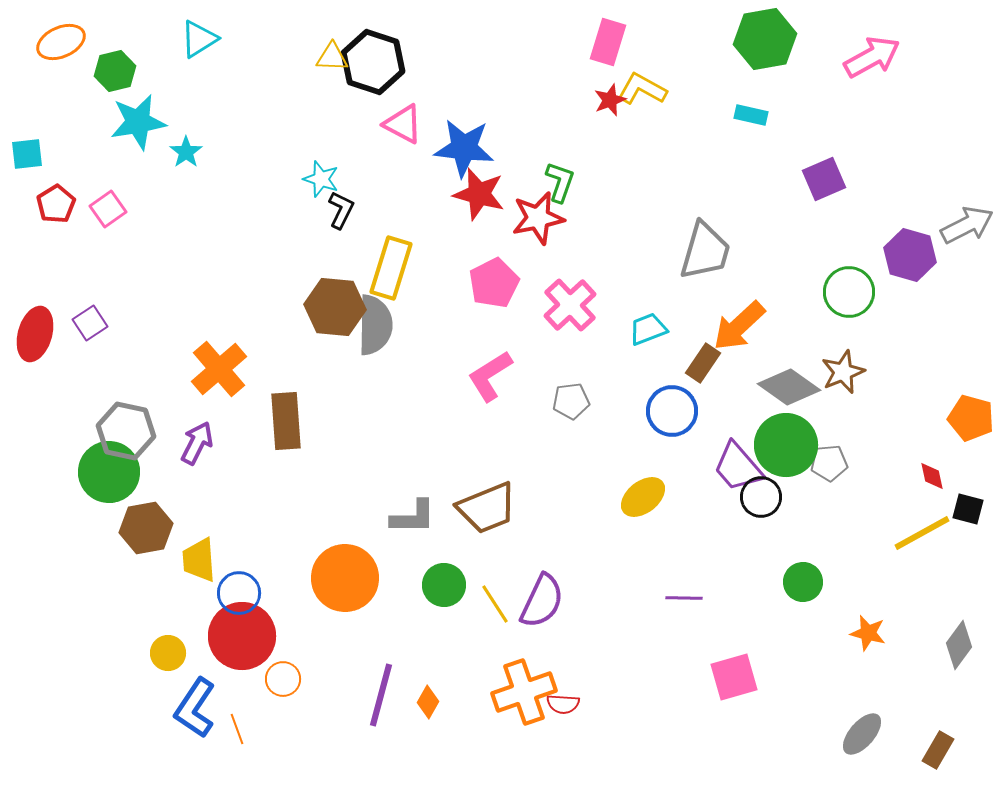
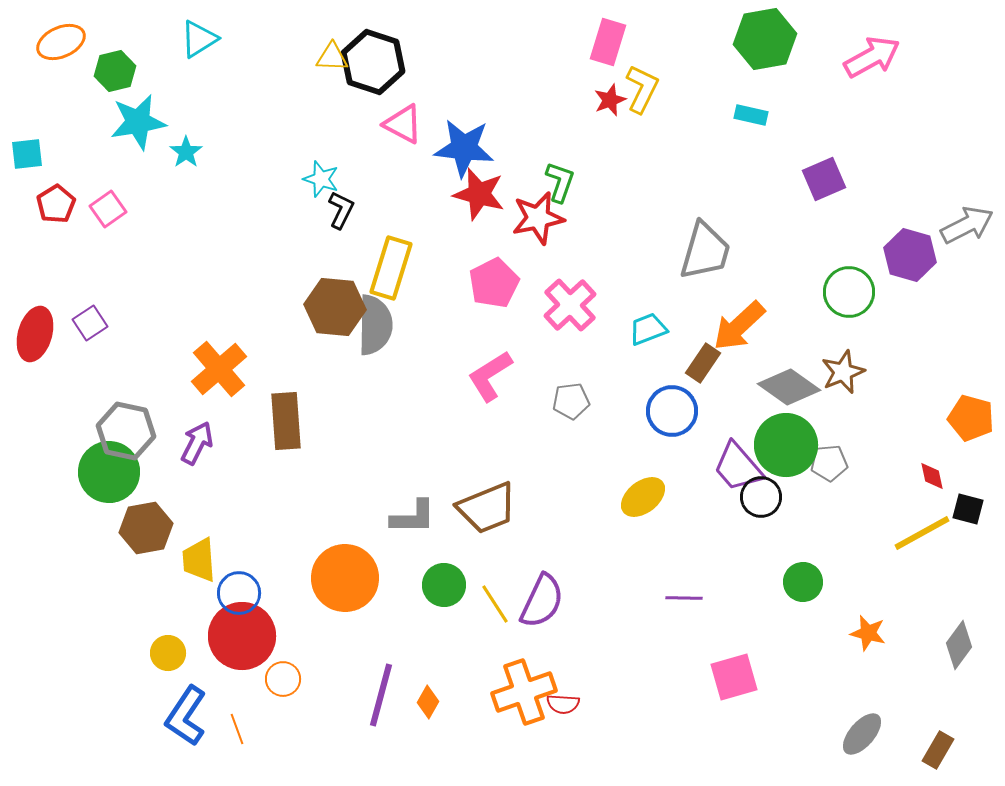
yellow L-shape at (642, 89): rotated 87 degrees clockwise
blue L-shape at (195, 708): moved 9 px left, 8 px down
